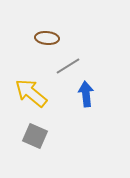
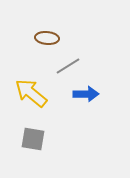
blue arrow: rotated 95 degrees clockwise
gray square: moved 2 px left, 3 px down; rotated 15 degrees counterclockwise
